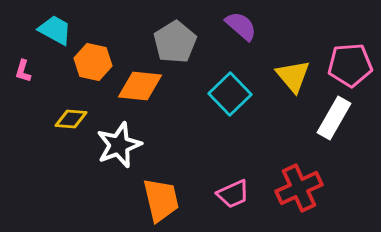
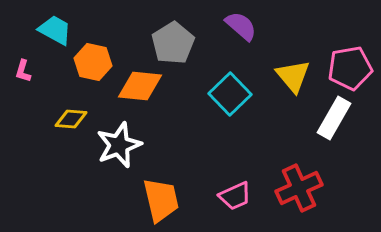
gray pentagon: moved 2 px left, 1 px down
pink pentagon: moved 3 px down; rotated 6 degrees counterclockwise
pink trapezoid: moved 2 px right, 2 px down
